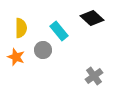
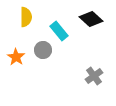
black diamond: moved 1 px left, 1 px down
yellow semicircle: moved 5 px right, 11 px up
orange star: rotated 12 degrees clockwise
